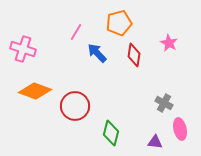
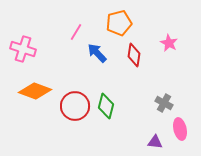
green diamond: moved 5 px left, 27 px up
